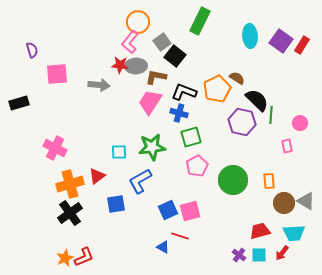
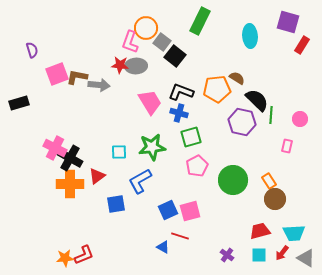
orange circle at (138, 22): moved 8 px right, 6 px down
purple square at (281, 41): moved 7 px right, 19 px up; rotated 20 degrees counterclockwise
pink L-shape at (130, 42): rotated 20 degrees counterclockwise
gray square at (162, 42): rotated 18 degrees counterclockwise
pink square at (57, 74): rotated 15 degrees counterclockwise
brown L-shape at (156, 77): moved 79 px left
orange pentagon at (217, 89): rotated 20 degrees clockwise
black L-shape at (184, 92): moved 3 px left
pink trapezoid at (150, 102): rotated 116 degrees clockwise
pink circle at (300, 123): moved 4 px up
pink rectangle at (287, 146): rotated 24 degrees clockwise
orange rectangle at (269, 181): rotated 28 degrees counterclockwise
orange cross at (70, 184): rotated 16 degrees clockwise
gray triangle at (306, 201): moved 57 px down
brown circle at (284, 203): moved 9 px left, 4 px up
black cross at (70, 213): moved 55 px up; rotated 25 degrees counterclockwise
purple cross at (239, 255): moved 12 px left
red L-shape at (84, 257): moved 2 px up
orange star at (65, 258): rotated 18 degrees clockwise
